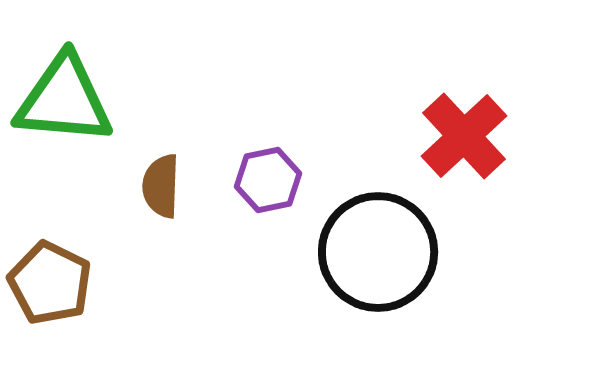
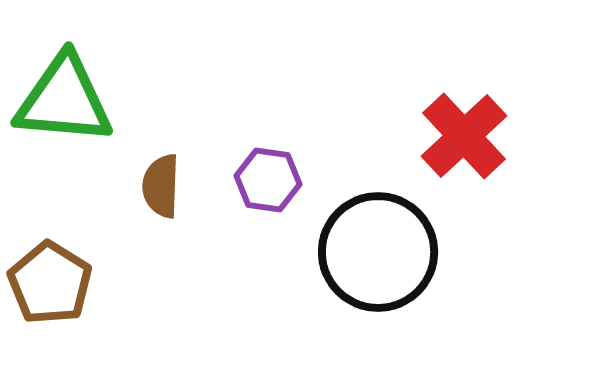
purple hexagon: rotated 20 degrees clockwise
brown pentagon: rotated 6 degrees clockwise
